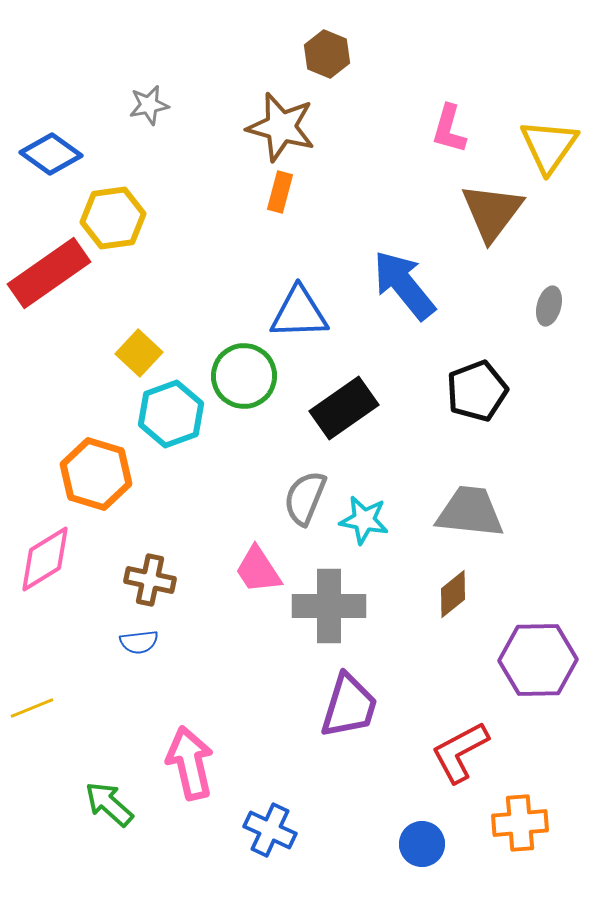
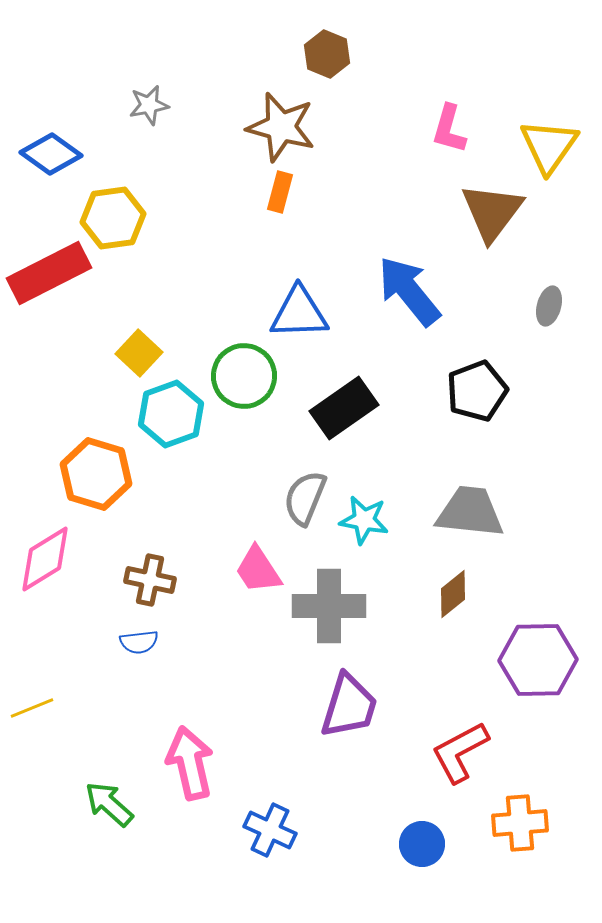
red rectangle: rotated 8 degrees clockwise
blue arrow: moved 5 px right, 6 px down
